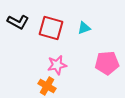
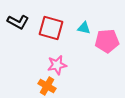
cyan triangle: rotated 32 degrees clockwise
pink pentagon: moved 22 px up
